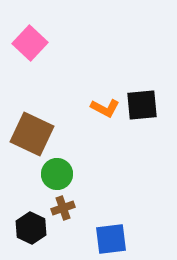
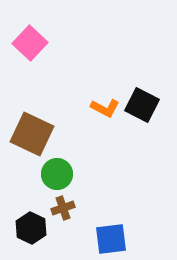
black square: rotated 32 degrees clockwise
